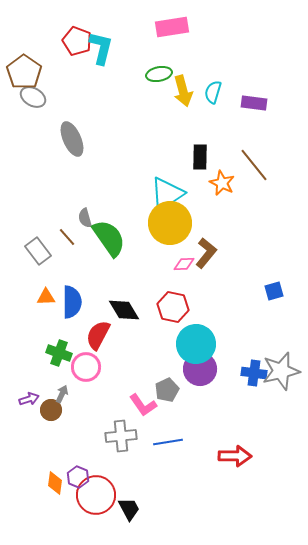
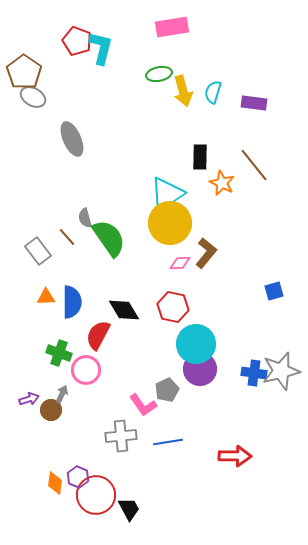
pink diamond at (184, 264): moved 4 px left, 1 px up
pink circle at (86, 367): moved 3 px down
